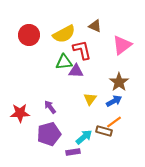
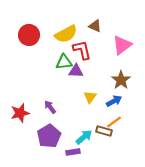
yellow semicircle: moved 2 px right
brown star: moved 2 px right, 2 px up
yellow triangle: moved 2 px up
red star: rotated 12 degrees counterclockwise
purple pentagon: moved 2 px down; rotated 15 degrees counterclockwise
